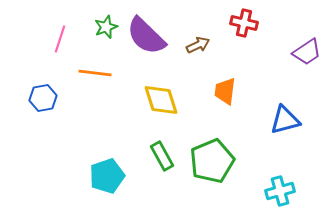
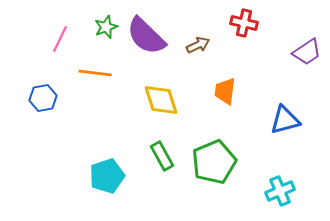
pink line: rotated 8 degrees clockwise
green pentagon: moved 2 px right, 1 px down
cyan cross: rotated 8 degrees counterclockwise
